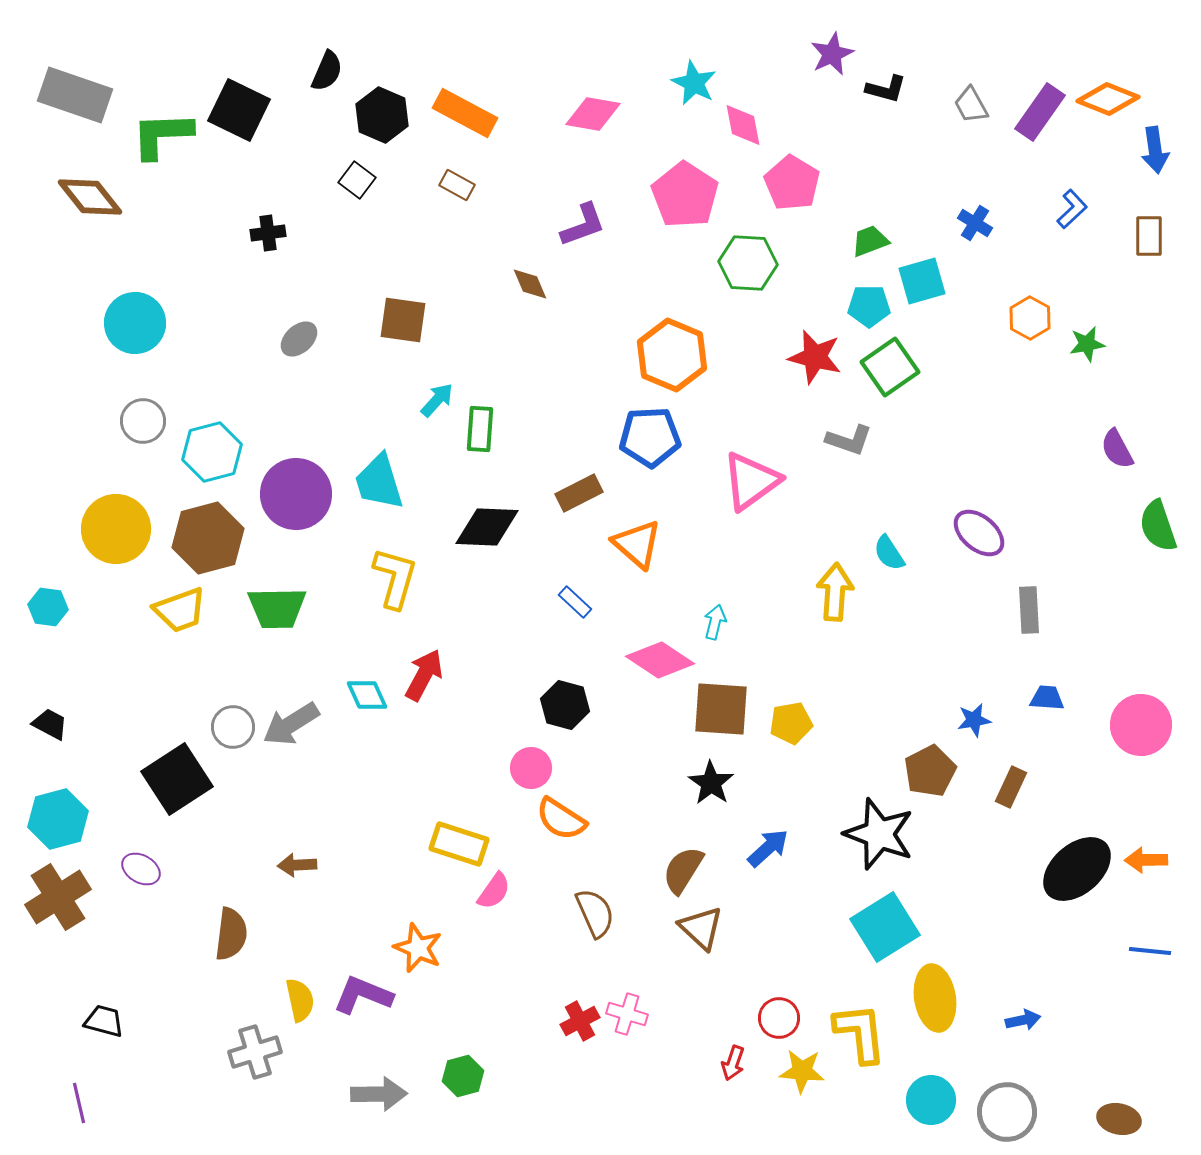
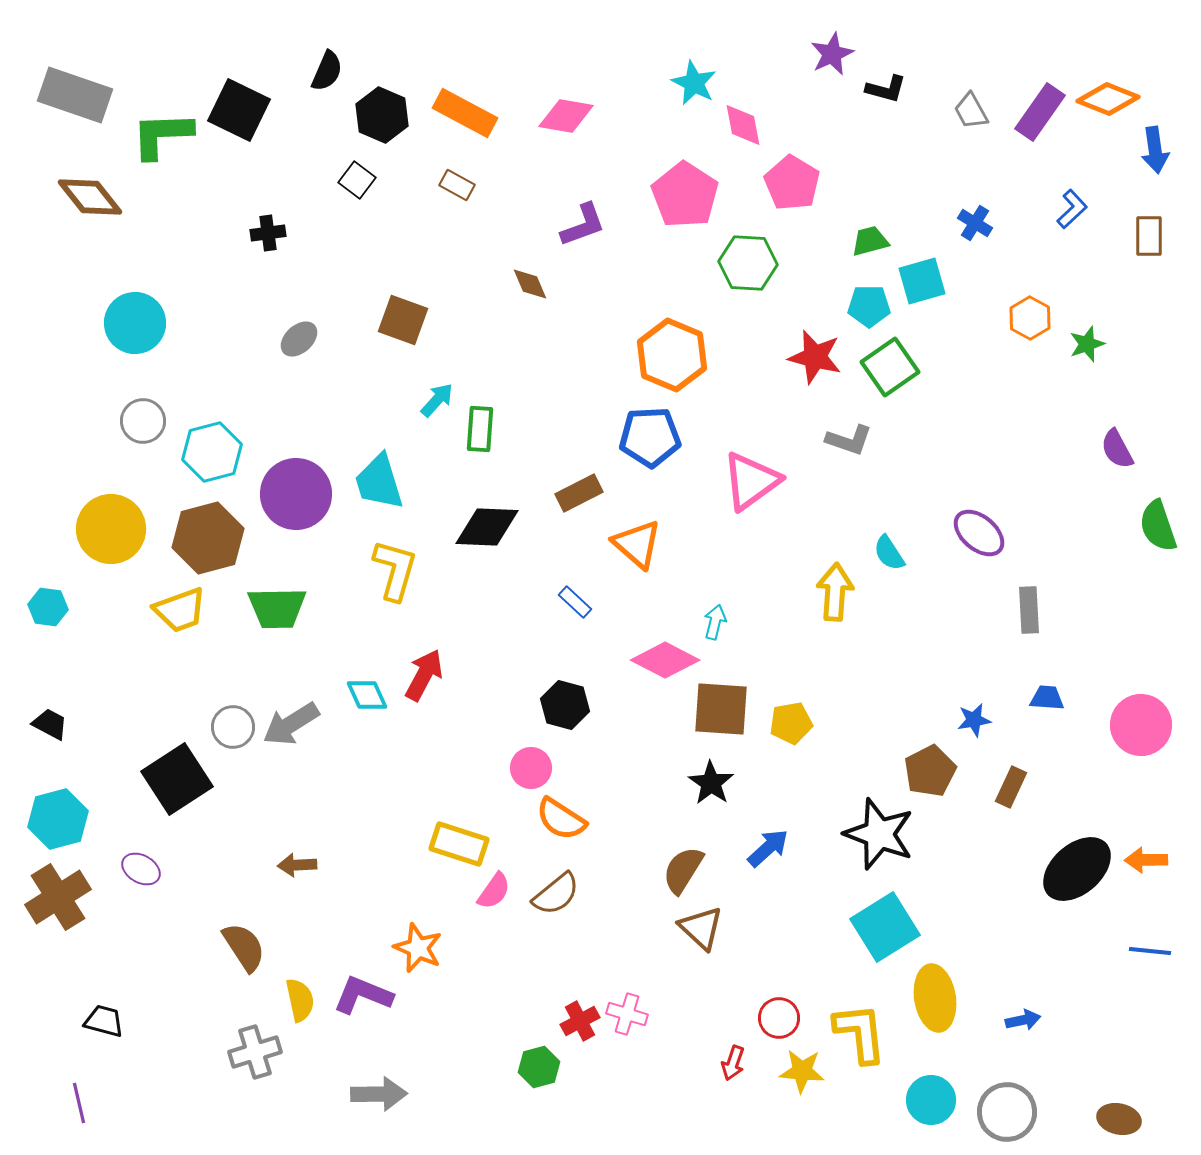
gray trapezoid at (971, 105): moved 6 px down
pink diamond at (593, 114): moved 27 px left, 2 px down
green trapezoid at (870, 241): rotated 6 degrees clockwise
brown square at (403, 320): rotated 12 degrees clockwise
green star at (1087, 344): rotated 9 degrees counterclockwise
yellow circle at (116, 529): moved 5 px left
yellow L-shape at (395, 578): moved 8 px up
pink diamond at (660, 660): moved 5 px right; rotated 6 degrees counterclockwise
brown semicircle at (595, 913): moved 39 px left, 19 px up; rotated 75 degrees clockwise
brown semicircle at (231, 934): moved 13 px right, 13 px down; rotated 40 degrees counterclockwise
green hexagon at (463, 1076): moved 76 px right, 9 px up
